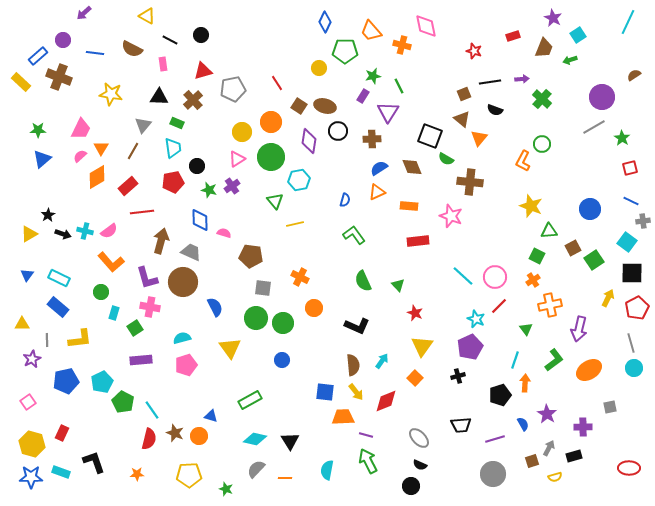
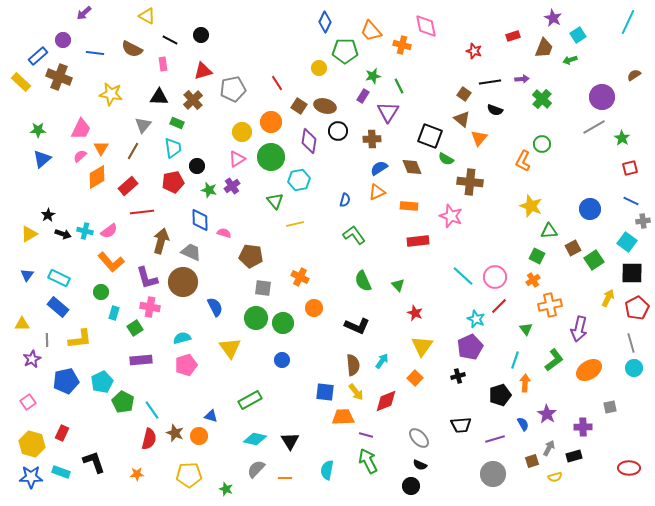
brown square at (464, 94): rotated 32 degrees counterclockwise
